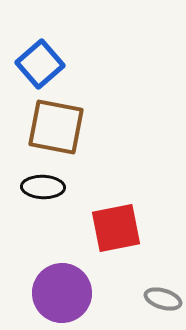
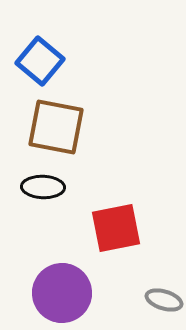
blue square: moved 3 px up; rotated 9 degrees counterclockwise
gray ellipse: moved 1 px right, 1 px down
